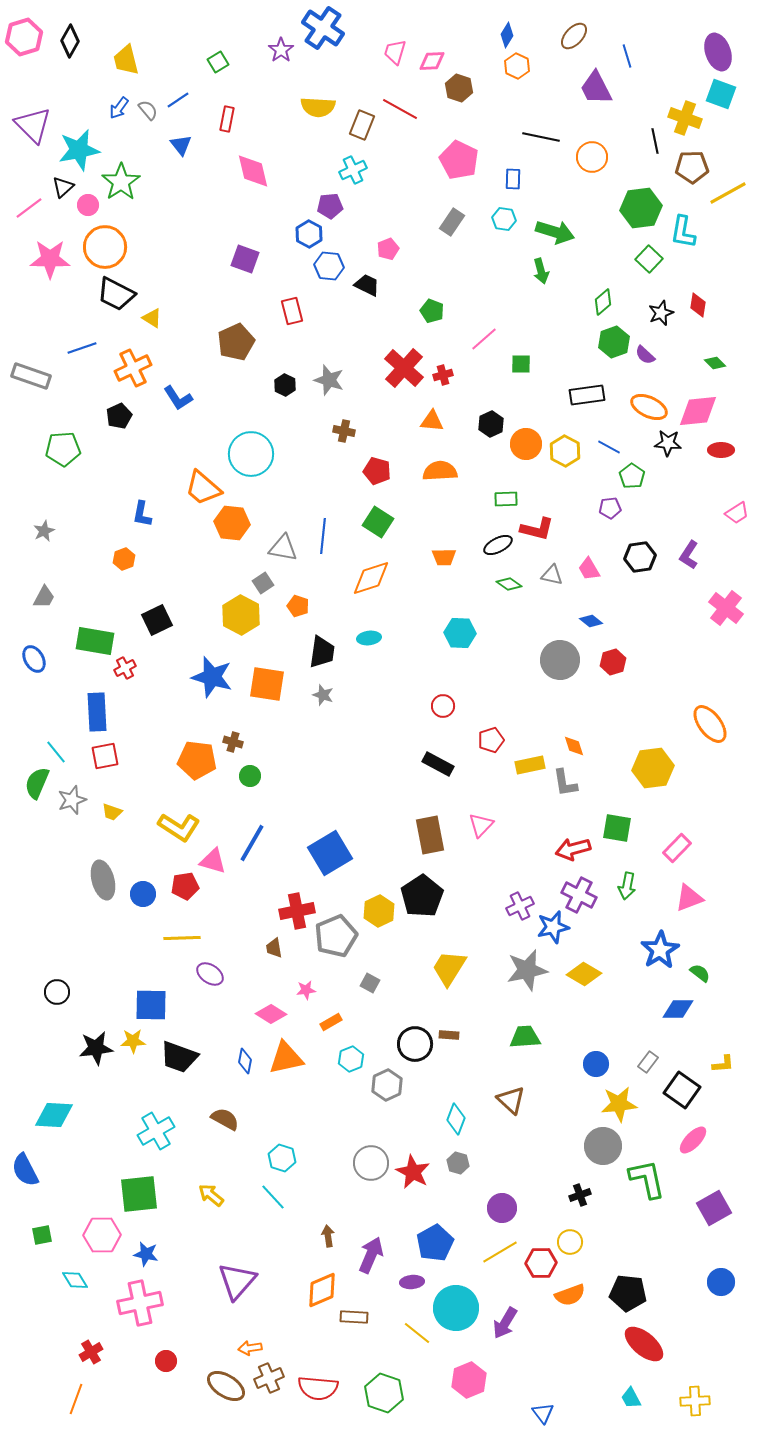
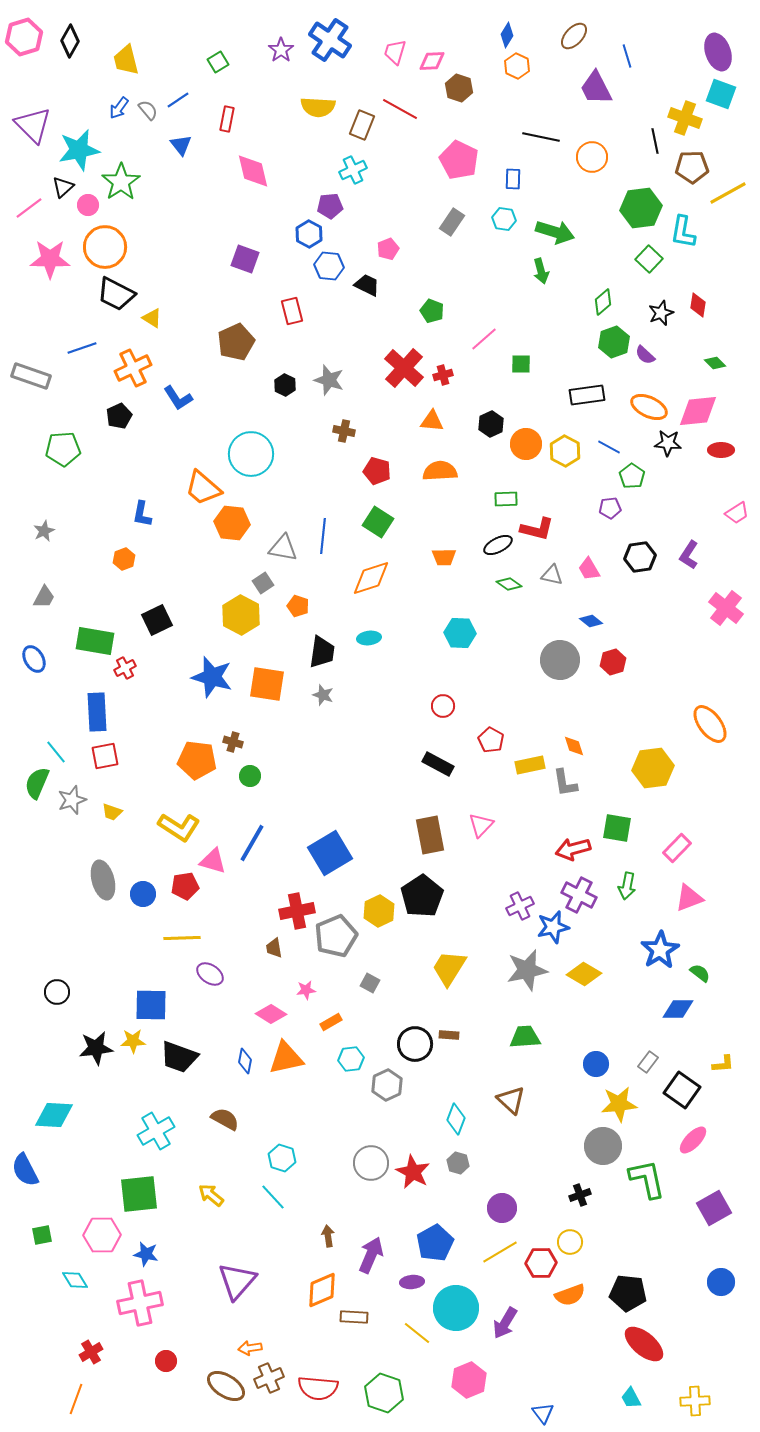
blue cross at (323, 28): moved 7 px right, 12 px down
red pentagon at (491, 740): rotated 25 degrees counterclockwise
cyan hexagon at (351, 1059): rotated 15 degrees clockwise
